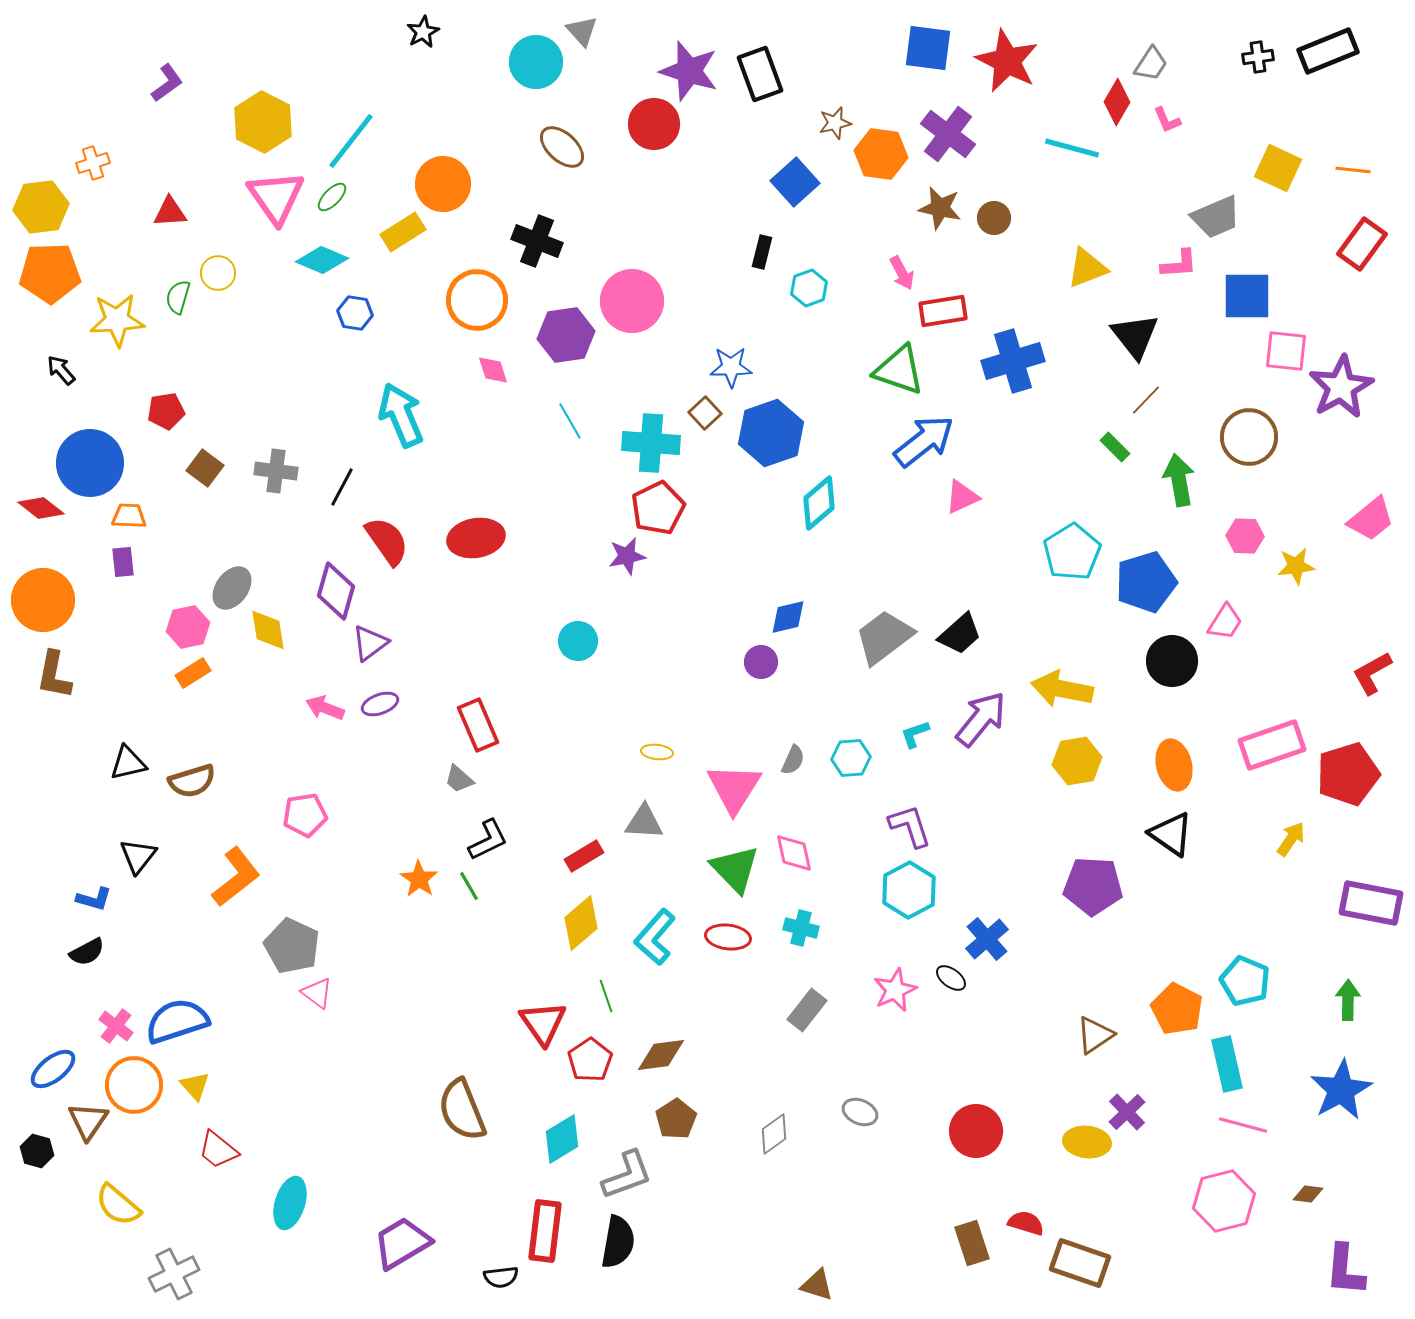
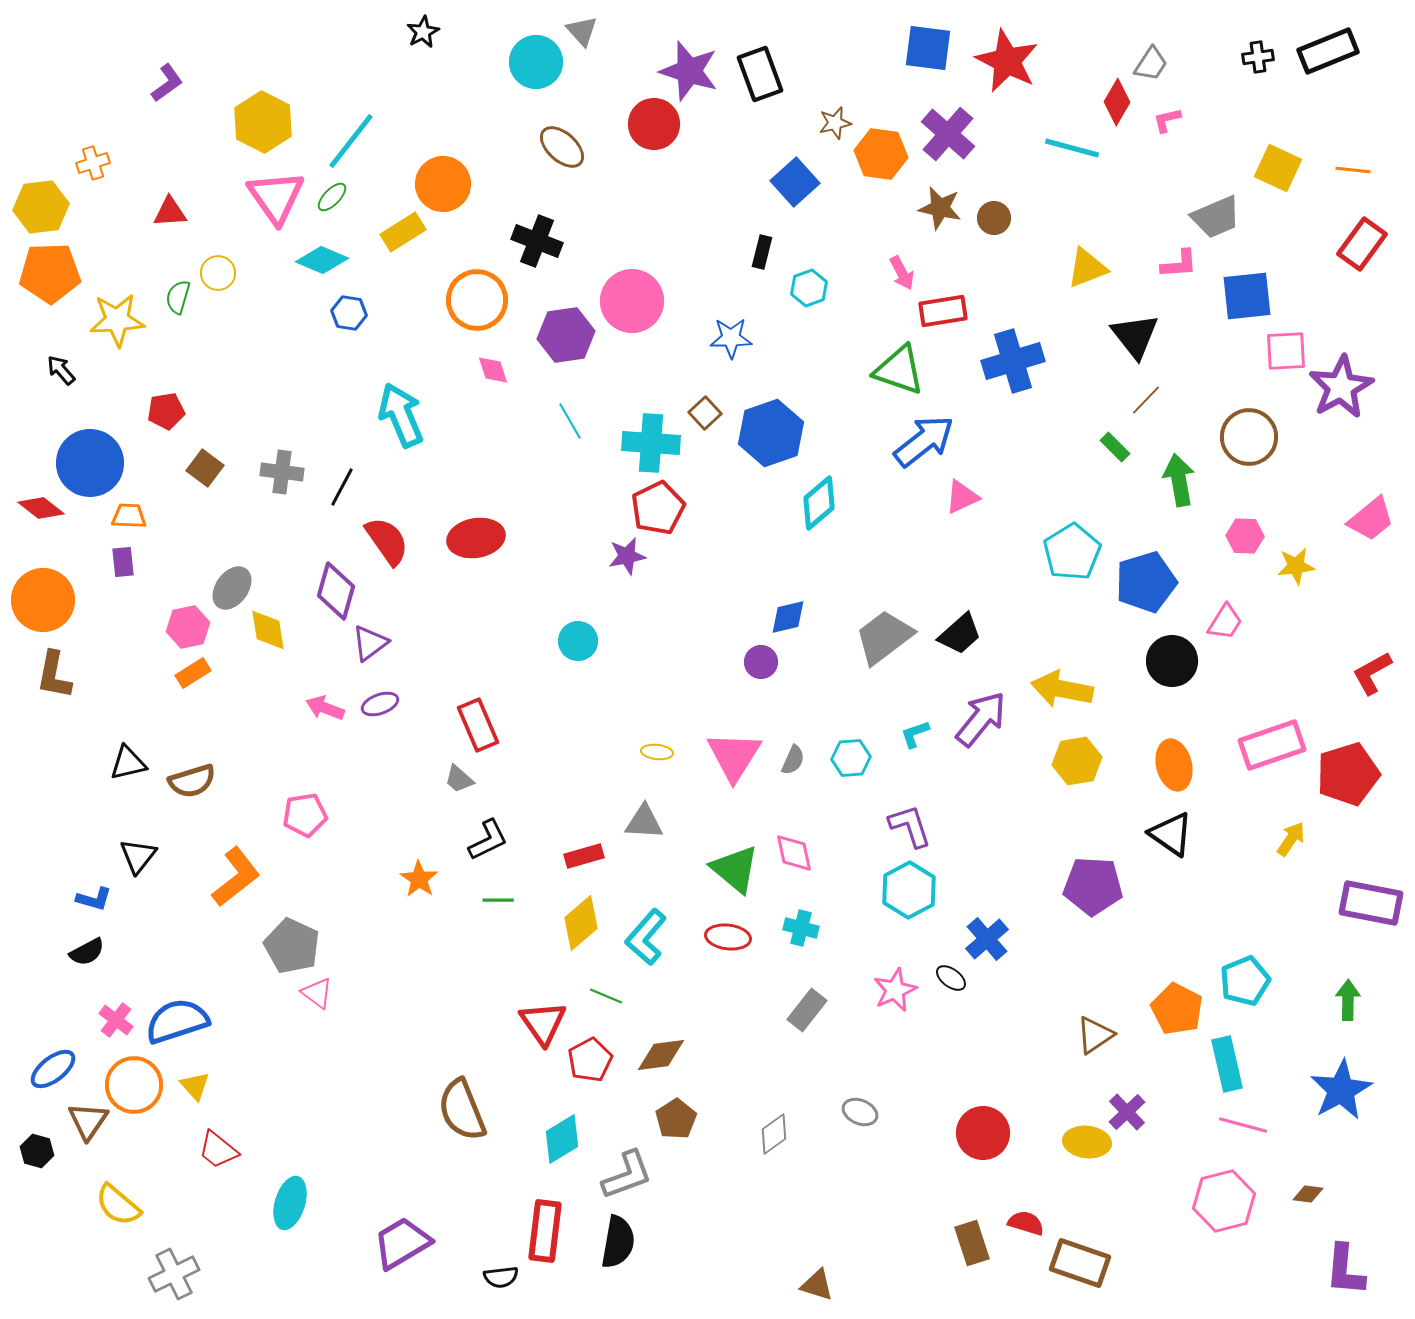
pink L-shape at (1167, 120): rotated 100 degrees clockwise
purple cross at (948, 134): rotated 4 degrees clockwise
blue square at (1247, 296): rotated 6 degrees counterclockwise
blue hexagon at (355, 313): moved 6 px left
pink square at (1286, 351): rotated 9 degrees counterclockwise
blue star at (731, 367): moved 29 px up
gray cross at (276, 471): moved 6 px right, 1 px down
pink triangle at (734, 788): moved 32 px up
red rectangle at (584, 856): rotated 15 degrees clockwise
green triangle at (735, 869): rotated 6 degrees counterclockwise
green line at (469, 886): moved 29 px right, 14 px down; rotated 60 degrees counterclockwise
cyan L-shape at (655, 937): moved 9 px left
cyan pentagon at (1245, 981): rotated 27 degrees clockwise
green line at (606, 996): rotated 48 degrees counterclockwise
pink cross at (116, 1026): moved 6 px up
red pentagon at (590, 1060): rotated 6 degrees clockwise
red circle at (976, 1131): moved 7 px right, 2 px down
